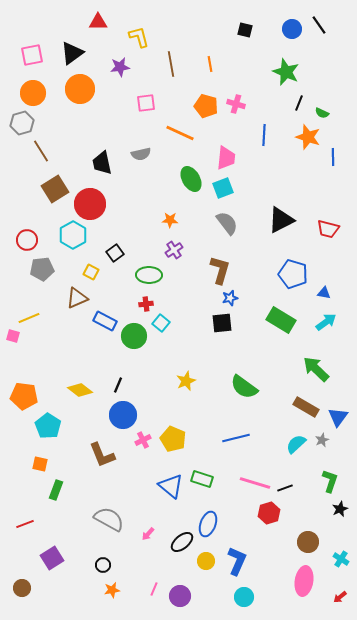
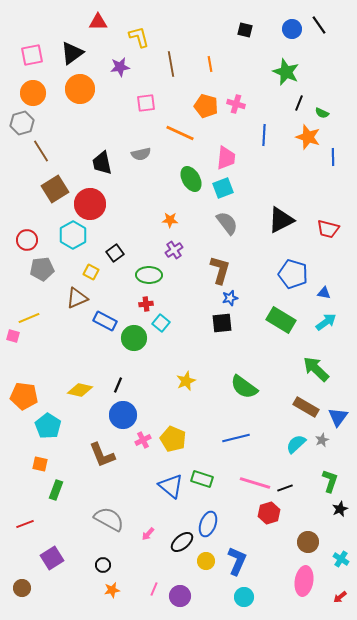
green circle at (134, 336): moved 2 px down
yellow diamond at (80, 390): rotated 25 degrees counterclockwise
